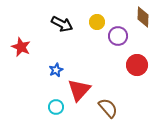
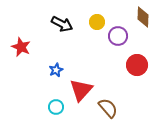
red triangle: moved 2 px right
